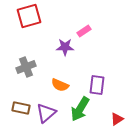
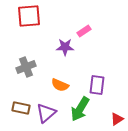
red square: rotated 10 degrees clockwise
